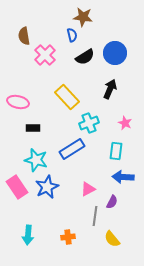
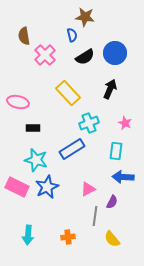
brown star: moved 2 px right
yellow rectangle: moved 1 px right, 4 px up
pink rectangle: rotated 30 degrees counterclockwise
